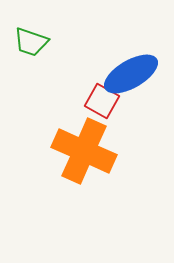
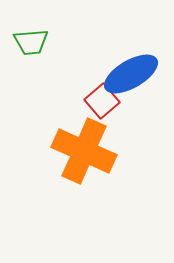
green trapezoid: rotated 24 degrees counterclockwise
red square: rotated 20 degrees clockwise
